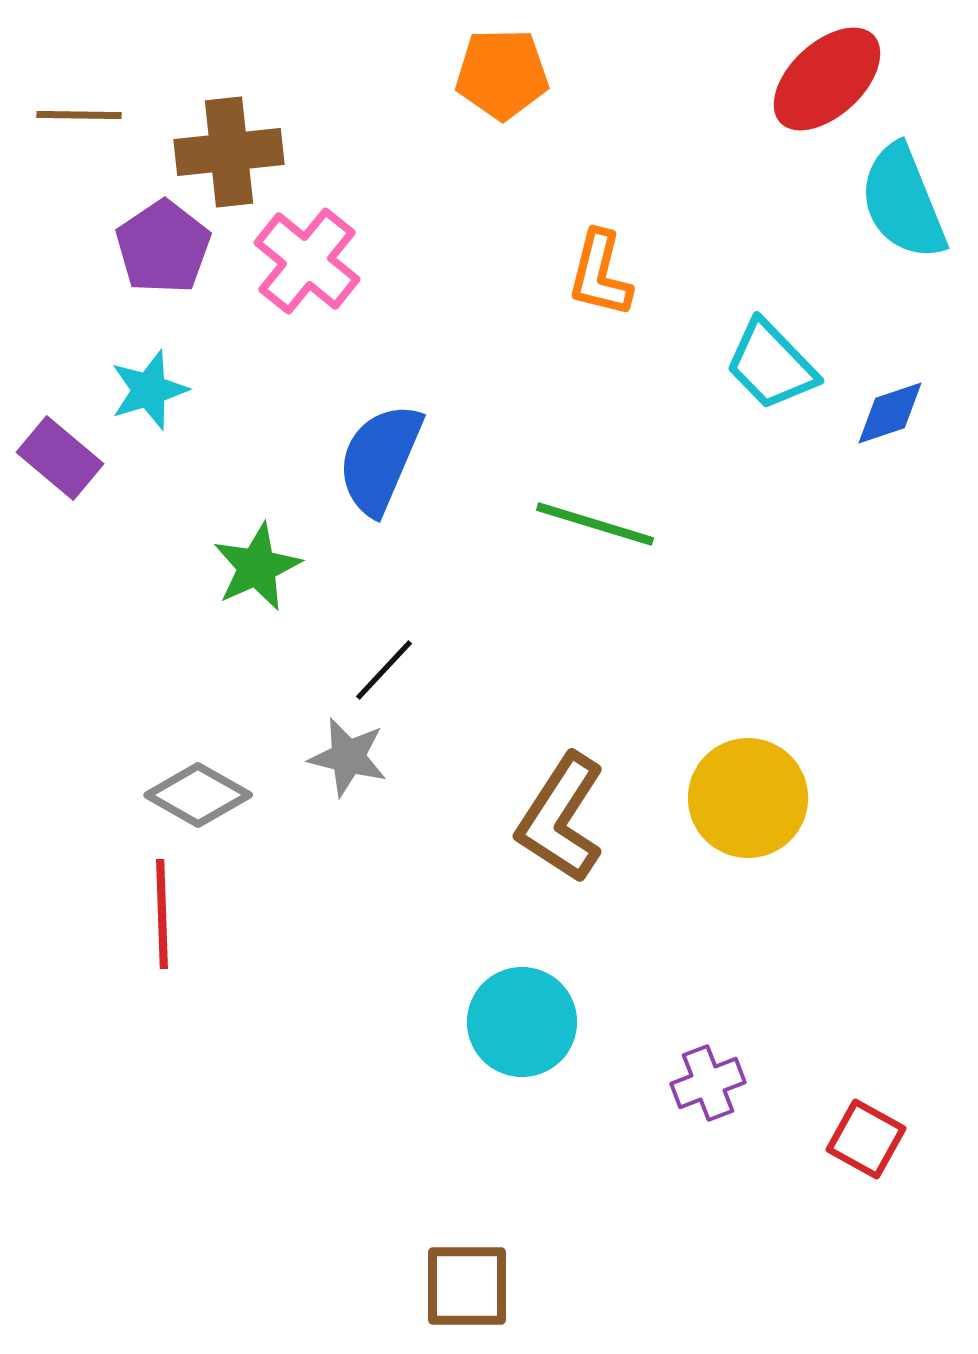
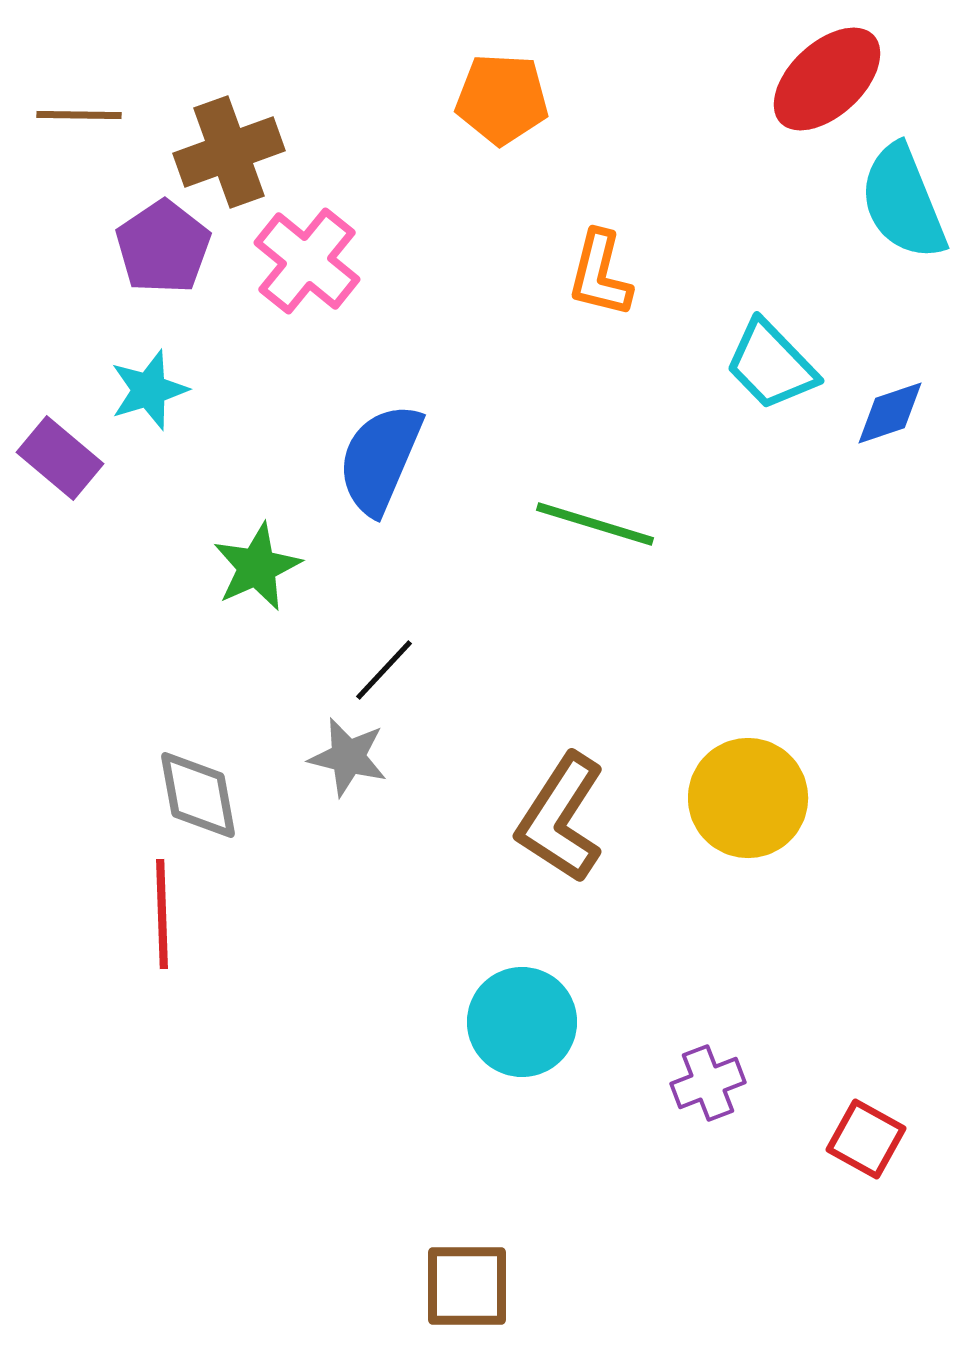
orange pentagon: moved 25 px down; rotated 4 degrees clockwise
brown cross: rotated 14 degrees counterclockwise
gray diamond: rotated 50 degrees clockwise
